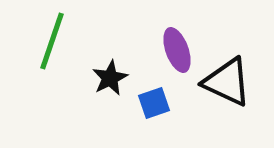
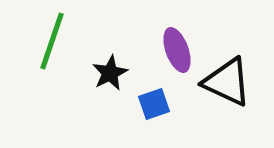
black star: moved 5 px up
blue square: moved 1 px down
